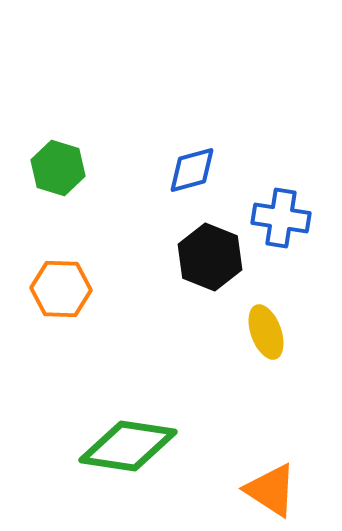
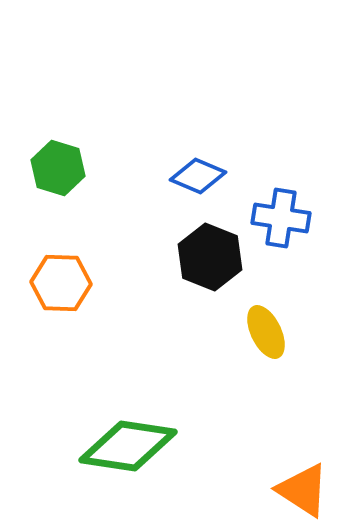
blue diamond: moved 6 px right, 6 px down; rotated 38 degrees clockwise
orange hexagon: moved 6 px up
yellow ellipse: rotated 6 degrees counterclockwise
orange triangle: moved 32 px right
